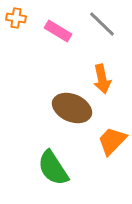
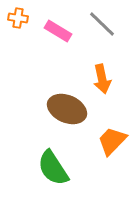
orange cross: moved 2 px right
brown ellipse: moved 5 px left, 1 px down
